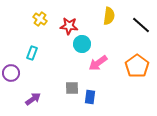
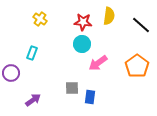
red star: moved 14 px right, 4 px up
purple arrow: moved 1 px down
